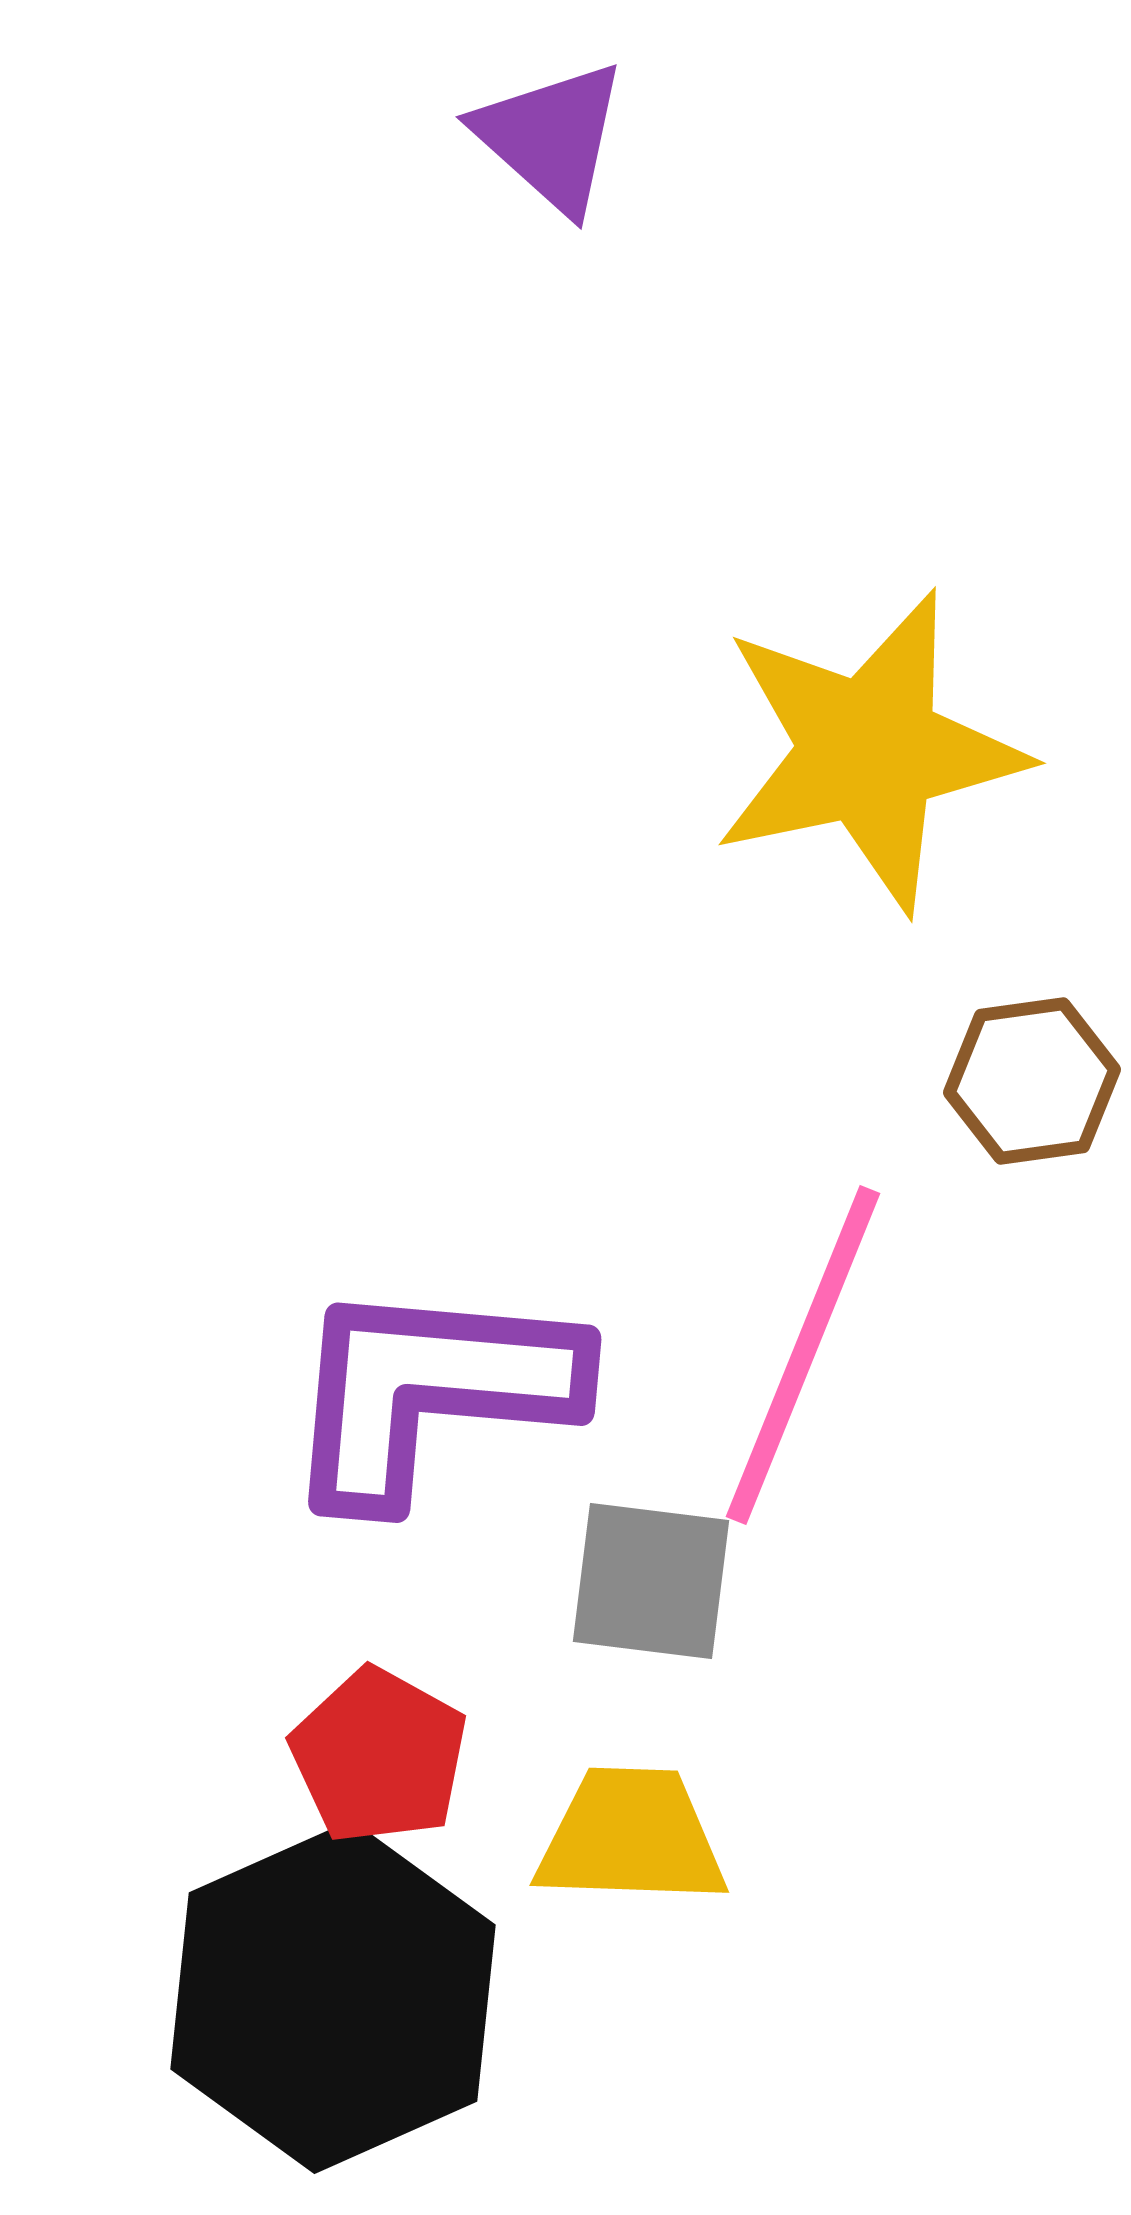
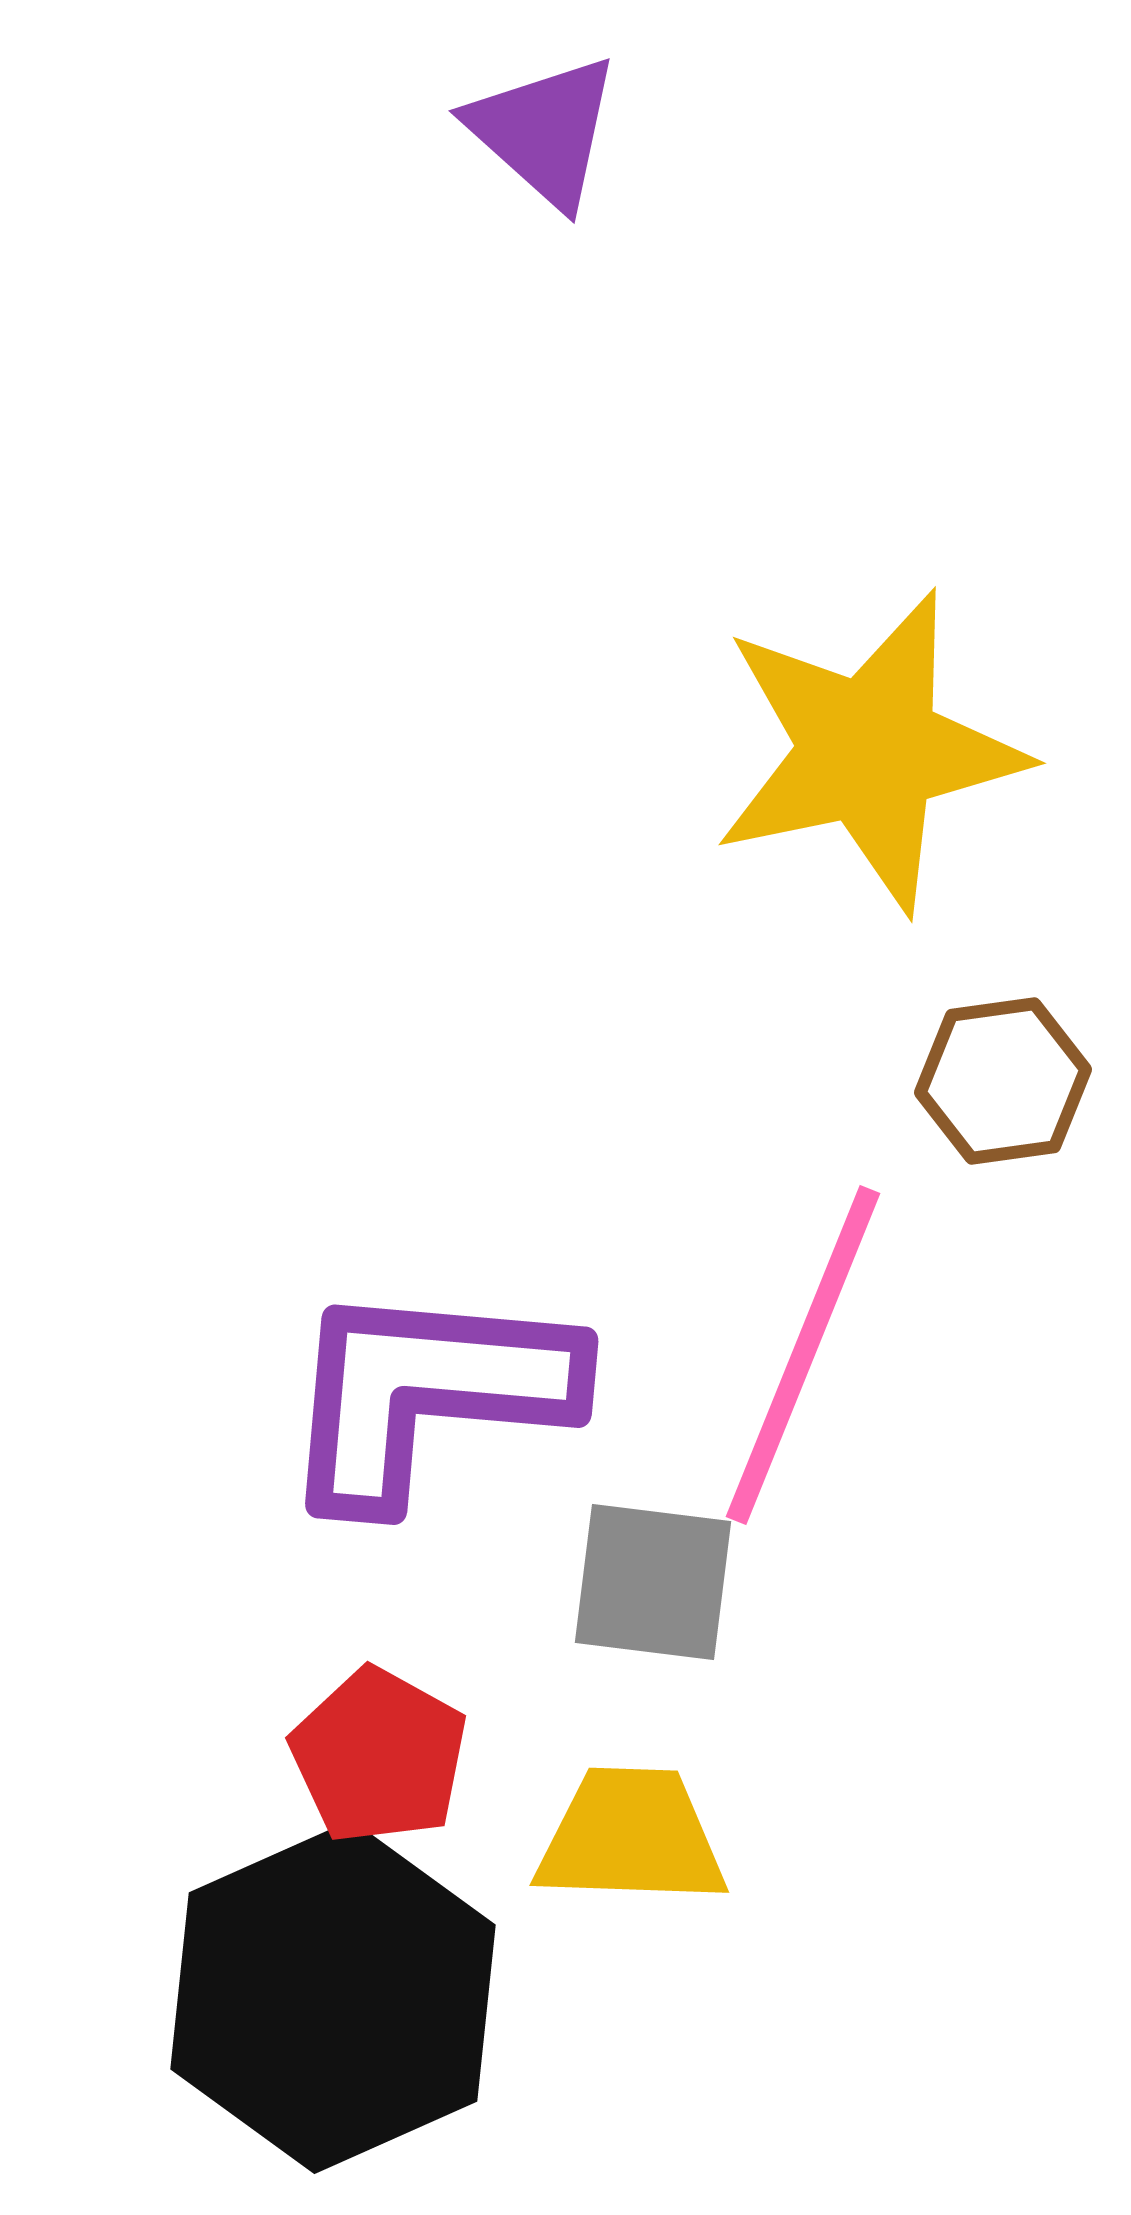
purple triangle: moved 7 px left, 6 px up
brown hexagon: moved 29 px left
purple L-shape: moved 3 px left, 2 px down
gray square: moved 2 px right, 1 px down
